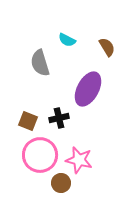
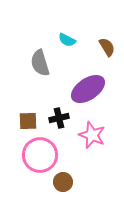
purple ellipse: rotated 28 degrees clockwise
brown square: rotated 24 degrees counterclockwise
pink star: moved 13 px right, 25 px up; rotated 8 degrees clockwise
brown circle: moved 2 px right, 1 px up
